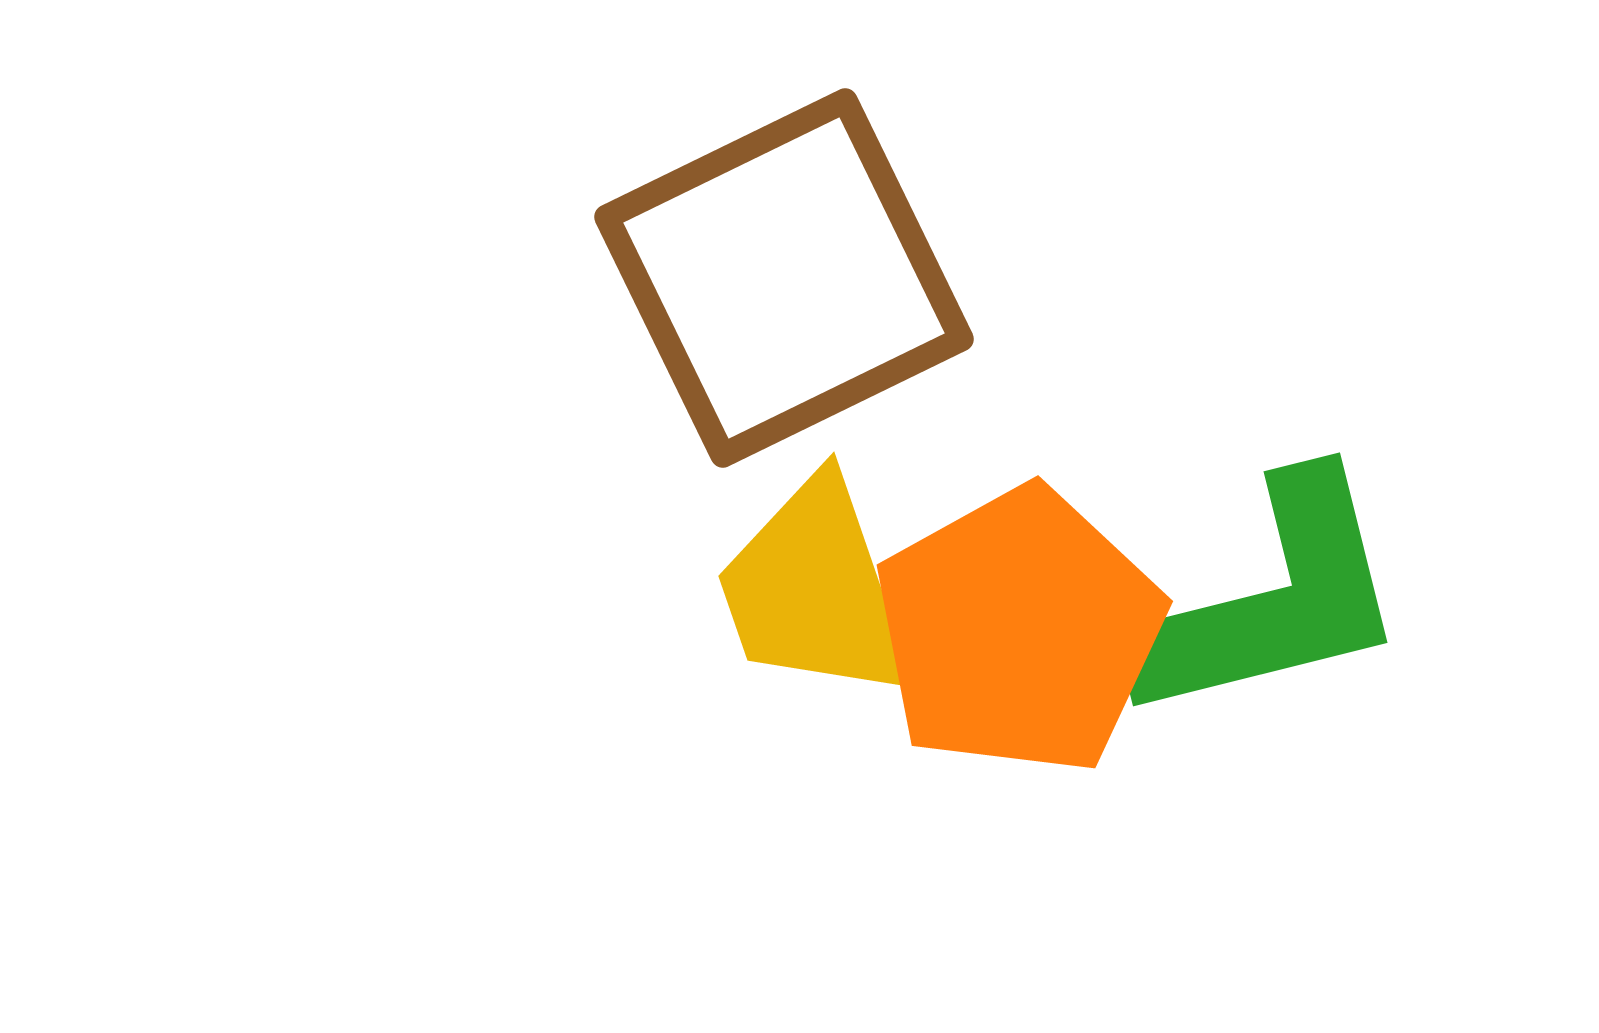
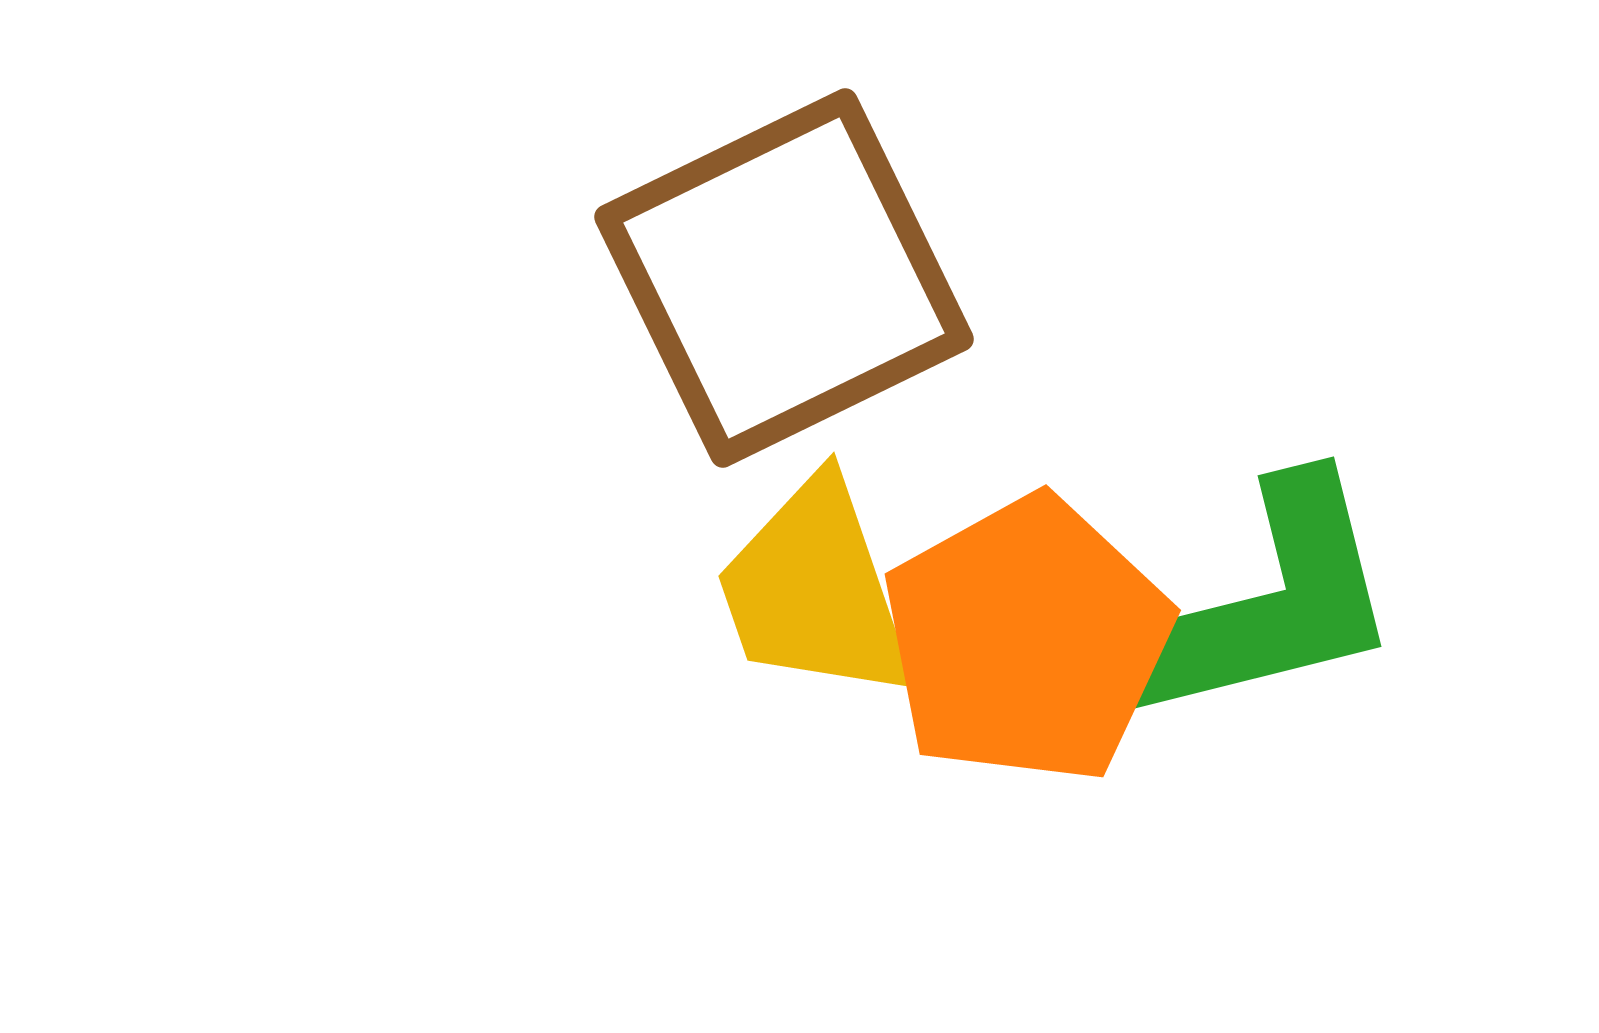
green L-shape: moved 6 px left, 4 px down
orange pentagon: moved 8 px right, 9 px down
